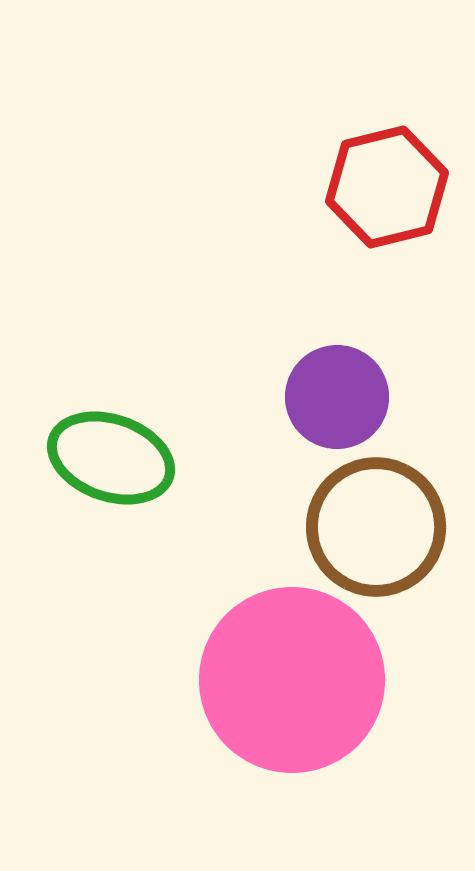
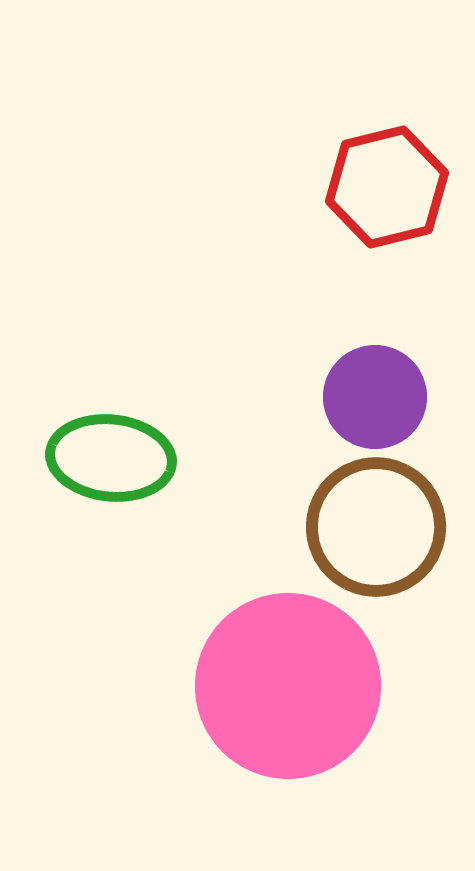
purple circle: moved 38 px right
green ellipse: rotated 13 degrees counterclockwise
pink circle: moved 4 px left, 6 px down
